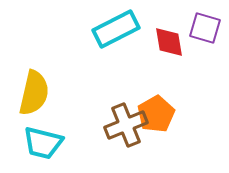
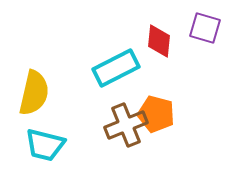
cyan rectangle: moved 39 px down
red diamond: moved 10 px left, 1 px up; rotated 16 degrees clockwise
orange pentagon: rotated 27 degrees counterclockwise
cyan trapezoid: moved 2 px right, 2 px down
